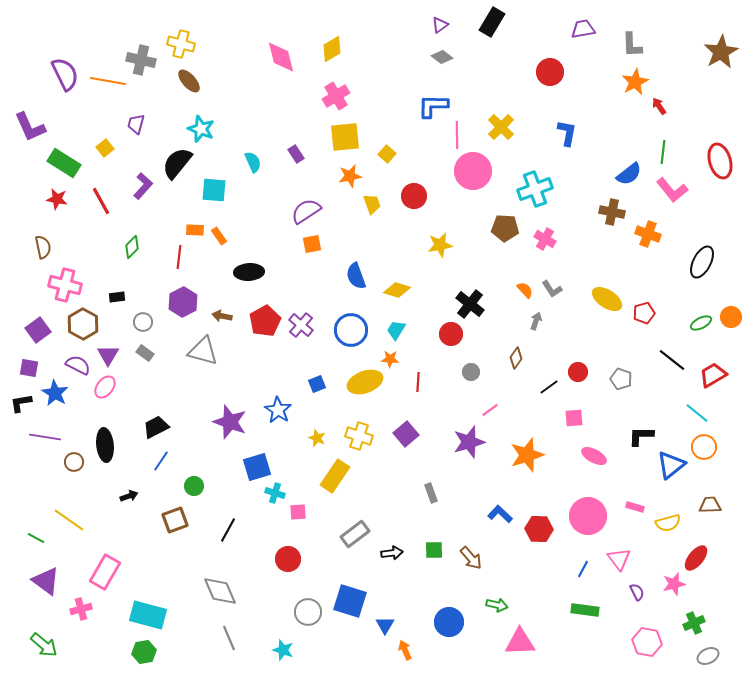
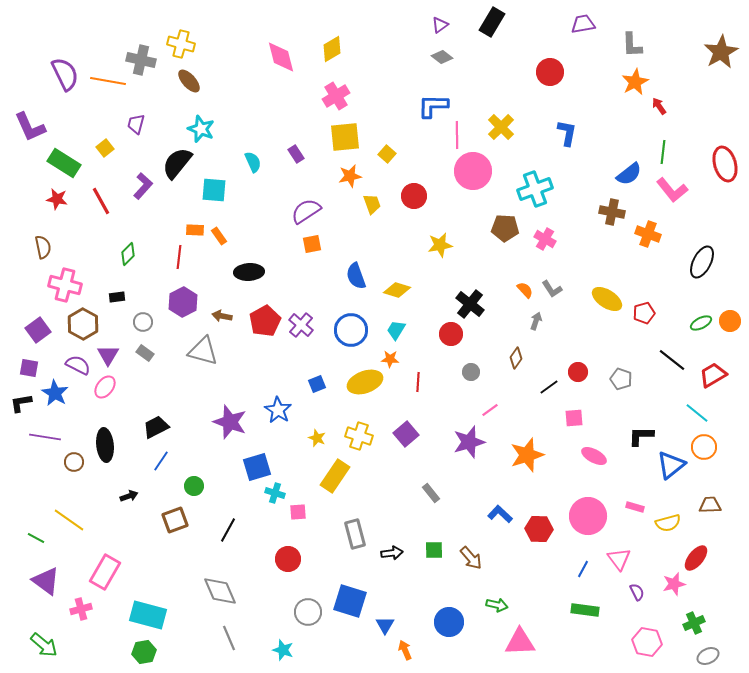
purple trapezoid at (583, 29): moved 5 px up
red ellipse at (720, 161): moved 5 px right, 3 px down
green diamond at (132, 247): moved 4 px left, 7 px down
orange circle at (731, 317): moved 1 px left, 4 px down
gray rectangle at (431, 493): rotated 18 degrees counterclockwise
gray rectangle at (355, 534): rotated 68 degrees counterclockwise
